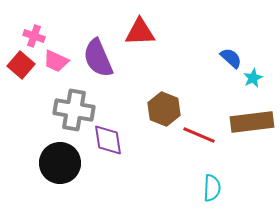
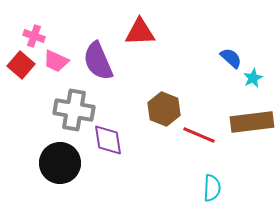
purple semicircle: moved 3 px down
